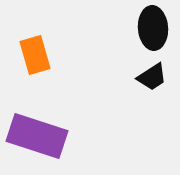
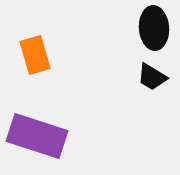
black ellipse: moved 1 px right
black trapezoid: rotated 64 degrees clockwise
